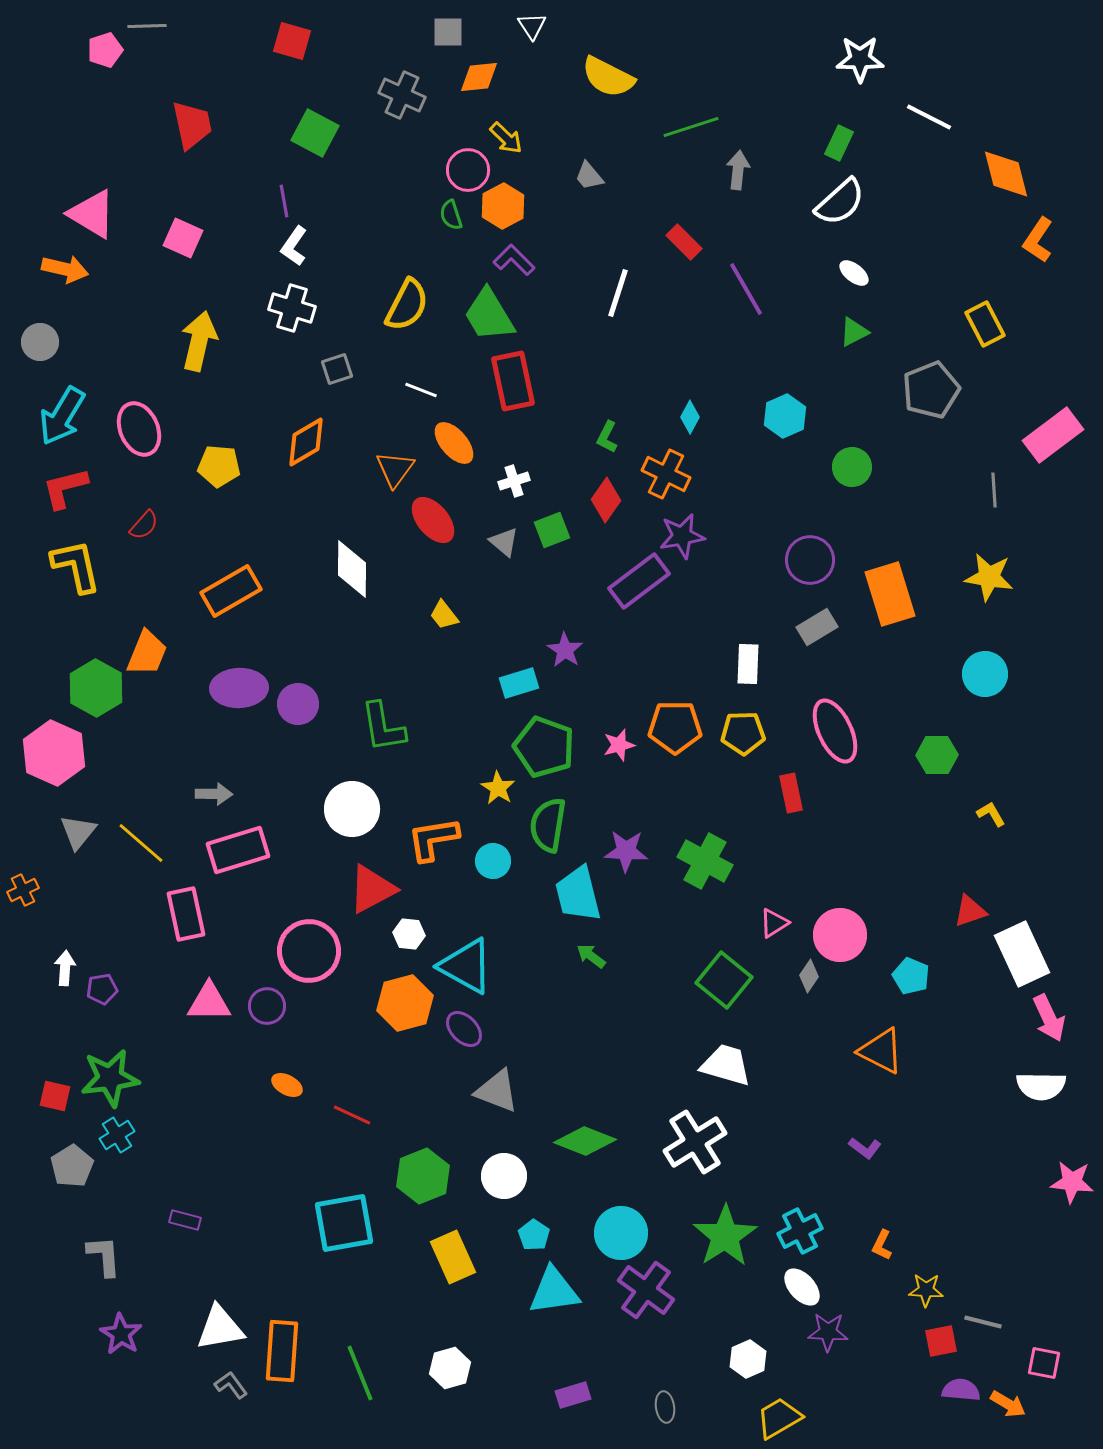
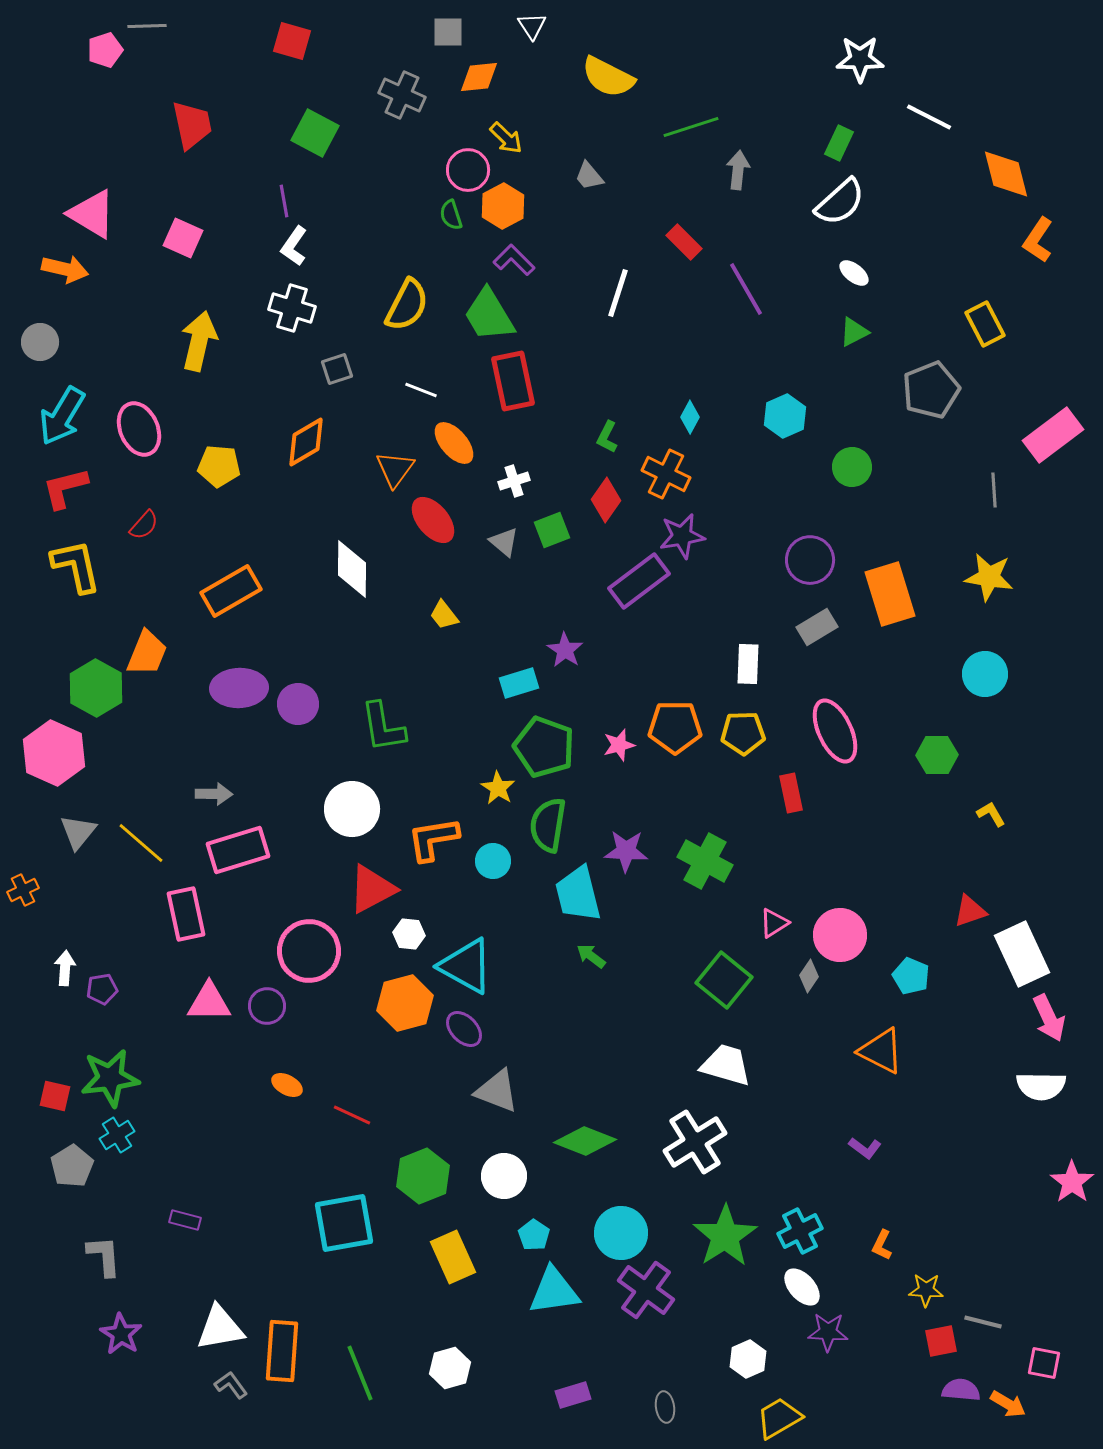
pink star at (1072, 1182): rotated 30 degrees clockwise
